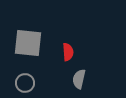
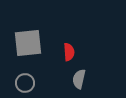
gray square: rotated 12 degrees counterclockwise
red semicircle: moved 1 px right
